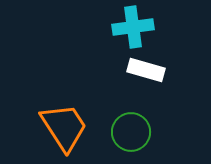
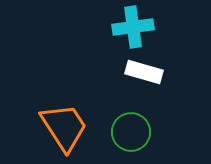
white rectangle: moved 2 px left, 2 px down
